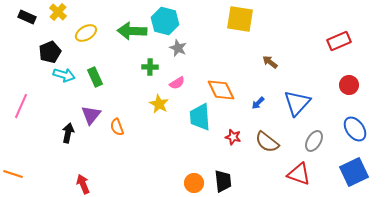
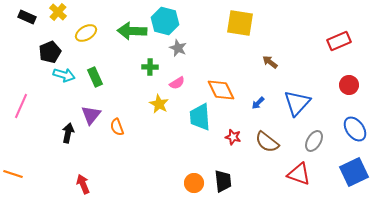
yellow square: moved 4 px down
